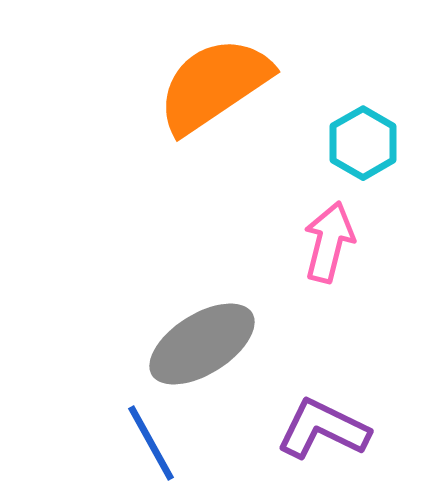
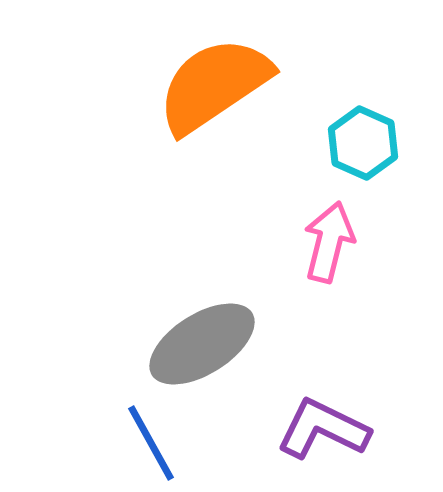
cyan hexagon: rotated 6 degrees counterclockwise
